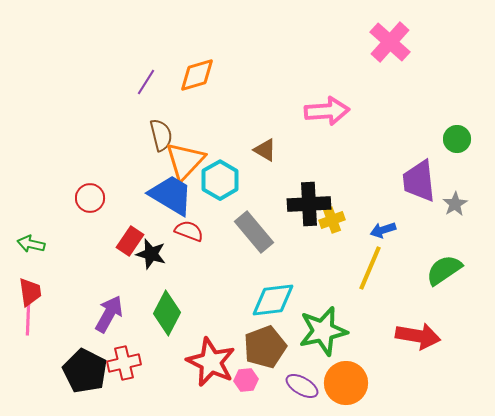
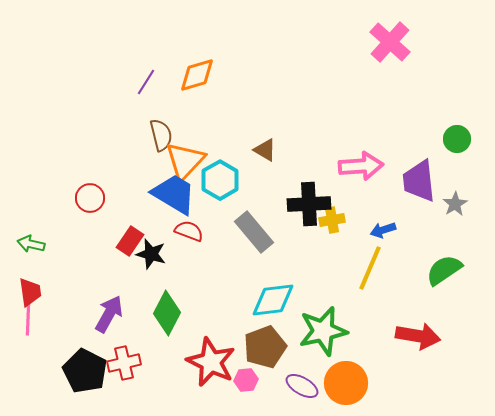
pink arrow: moved 34 px right, 55 px down
blue trapezoid: moved 3 px right, 1 px up
yellow cross: rotated 10 degrees clockwise
